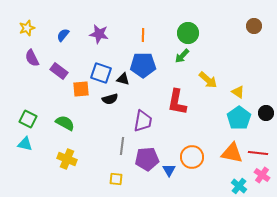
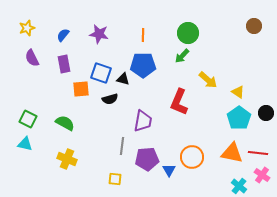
purple rectangle: moved 5 px right, 7 px up; rotated 42 degrees clockwise
red L-shape: moved 2 px right; rotated 12 degrees clockwise
yellow square: moved 1 px left
